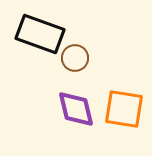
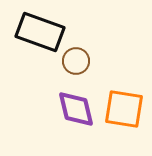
black rectangle: moved 2 px up
brown circle: moved 1 px right, 3 px down
